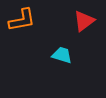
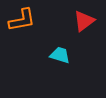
cyan trapezoid: moved 2 px left
